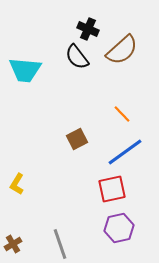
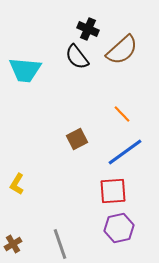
red square: moved 1 px right, 2 px down; rotated 8 degrees clockwise
